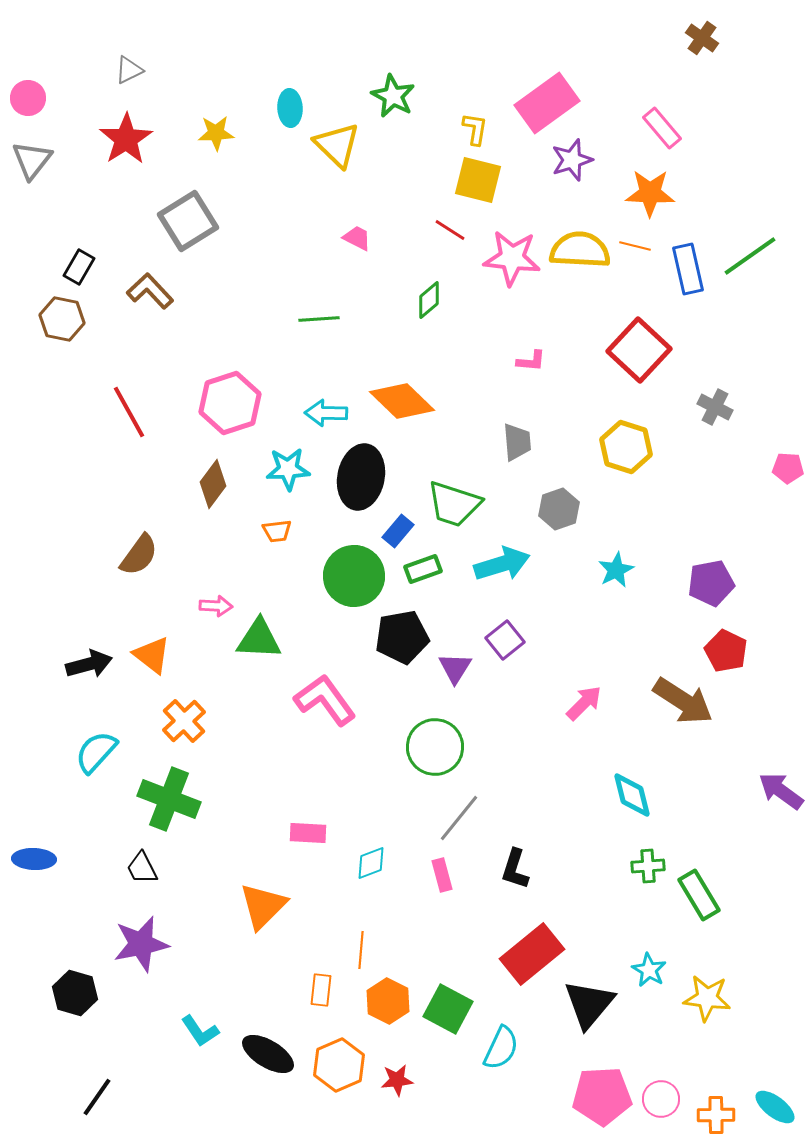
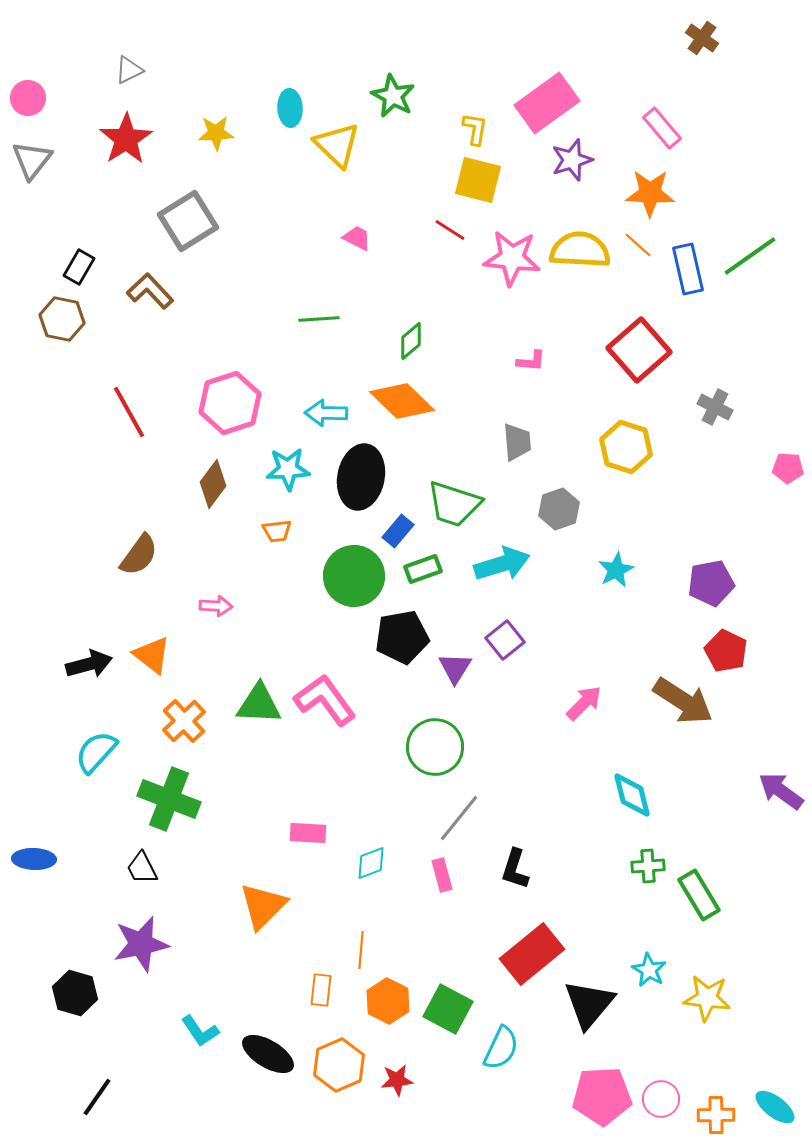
orange line at (635, 246): moved 3 px right, 1 px up; rotated 28 degrees clockwise
green diamond at (429, 300): moved 18 px left, 41 px down
red square at (639, 350): rotated 6 degrees clockwise
green triangle at (259, 639): moved 65 px down
